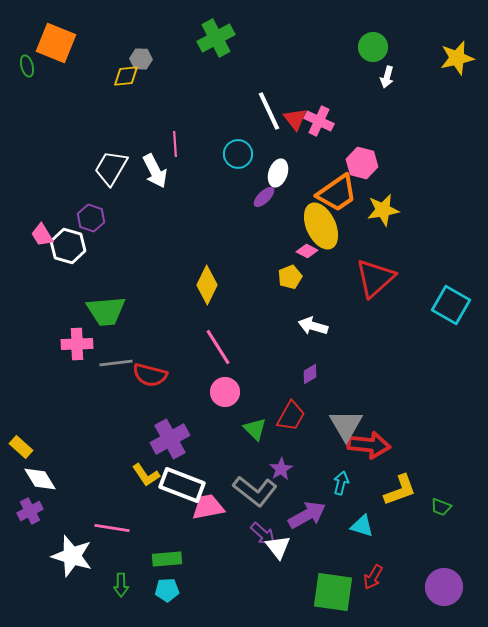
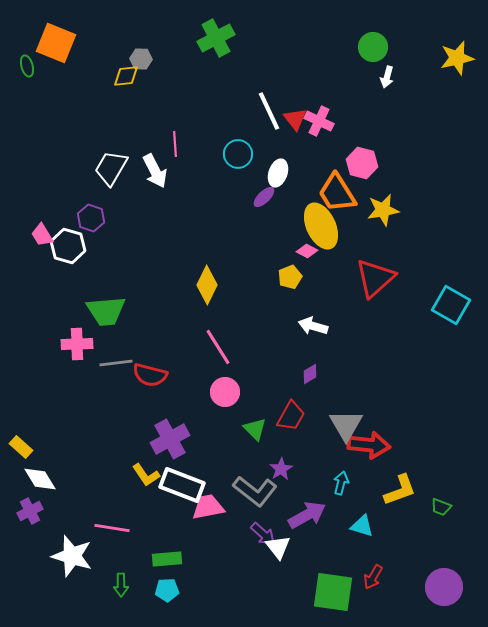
orange trapezoid at (337, 193): rotated 93 degrees clockwise
